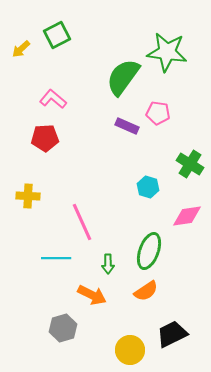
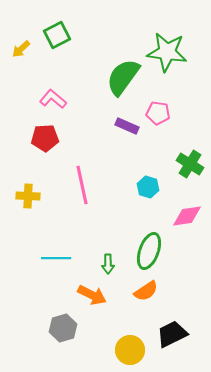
pink line: moved 37 px up; rotated 12 degrees clockwise
